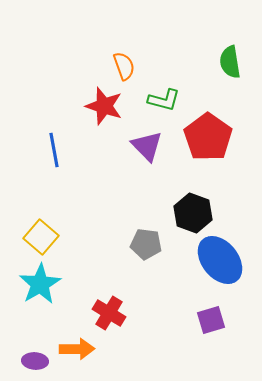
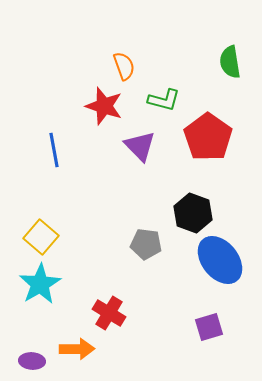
purple triangle: moved 7 px left
purple square: moved 2 px left, 7 px down
purple ellipse: moved 3 px left
